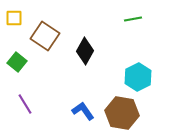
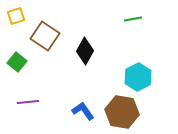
yellow square: moved 2 px right, 2 px up; rotated 18 degrees counterclockwise
purple line: moved 3 px right, 2 px up; rotated 65 degrees counterclockwise
brown hexagon: moved 1 px up
